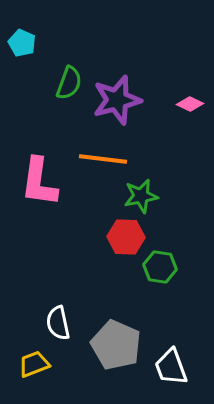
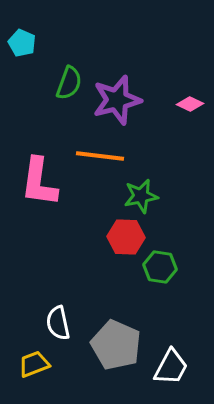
orange line: moved 3 px left, 3 px up
white trapezoid: rotated 132 degrees counterclockwise
